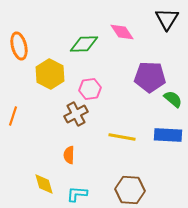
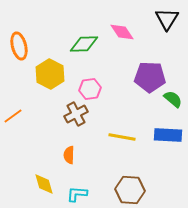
orange line: rotated 36 degrees clockwise
